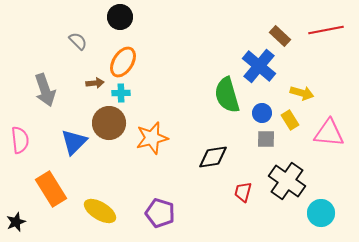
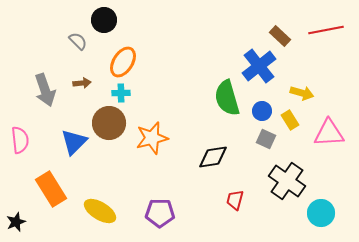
black circle: moved 16 px left, 3 px down
blue cross: rotated 12 degrees clockwise
brown arrow: moved 13 px left
green semicircle: moved 3 px down
blue circle: moved 2 px up
pink triangle: rotated 8 degrees counterclockwise
gray square: rotated 24 degrees clockwise
red trapezoid: moved 8 px left, 8 px down
purple pentagon: rotated 16 degrees counterclockwise
